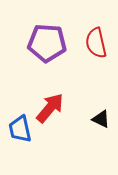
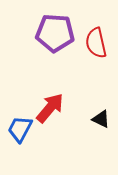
purple pentagon: moved 8 px right, 10 px up
blue trapezoid: rotated 40 degrees clockwise
